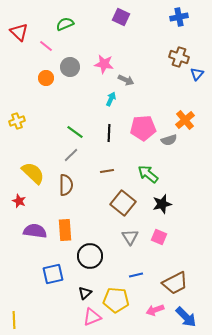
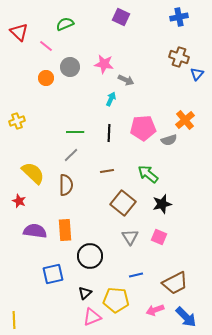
green line: rotated 36 degrees counterclockwise
